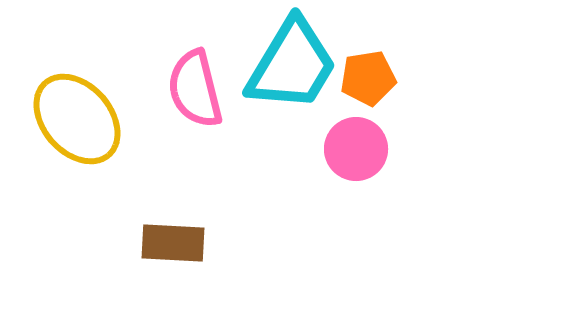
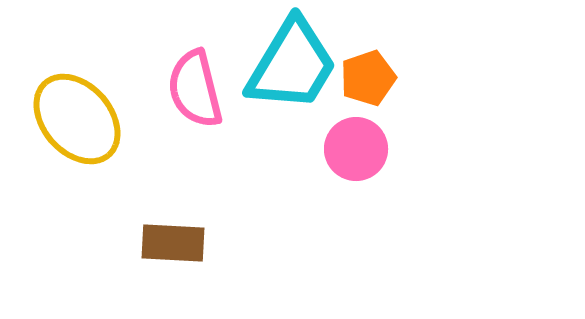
orange pentagon: rotated 10 degrees counterclockwise
